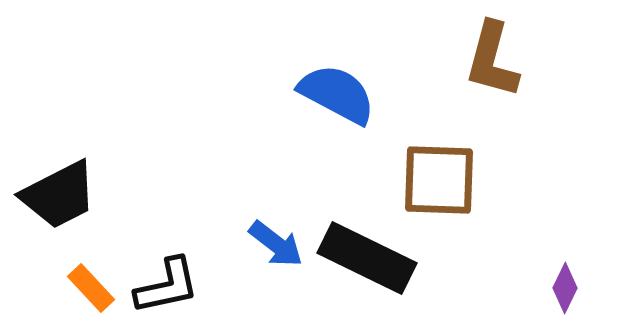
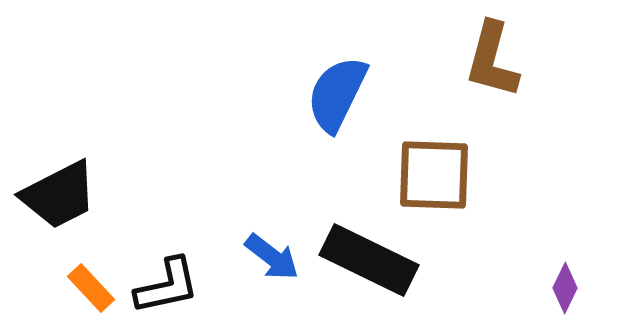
blue semicircle: rotated 92 degrees counterclockwise
brown square: moved 5 px left, 5 px up
blue arrow: moved 4 px left, 13 px down
black rectangle: moved 2 px right, 2 px down
